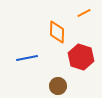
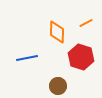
orange line: moved 2 px right, 10 px down
